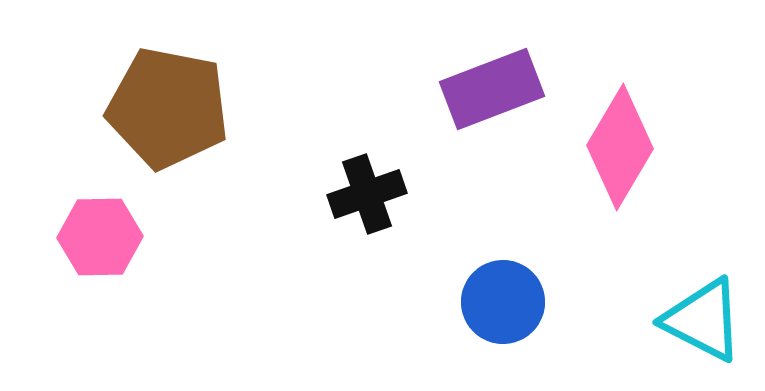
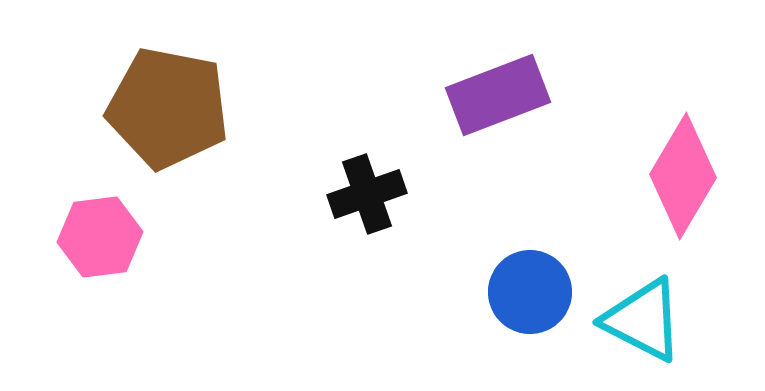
purple rectangle: moved 6 px right, 6 px down
pink diamond: moved 63 px right, 29 px down
pink hexagon: rotated 6 degrees counterclockwise
blue circle: moved 27 px right, 10 px up
cyan triangle: moved 60 px left
